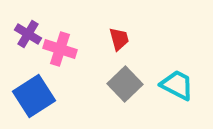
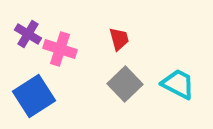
cyan trapezoid: moved 1 px right, 1 px up
